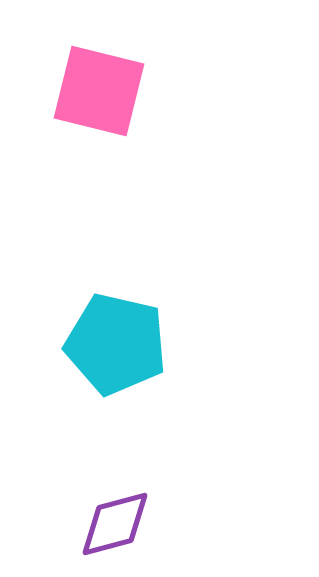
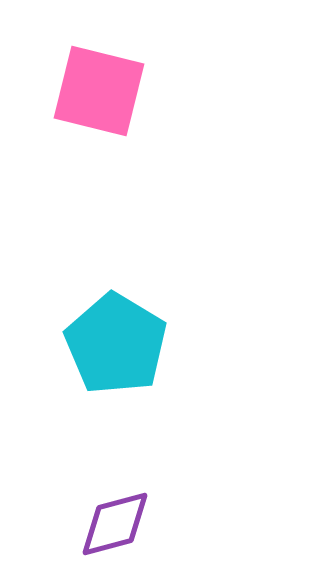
cyan pentagon: rotated 18 degrees clockwise
